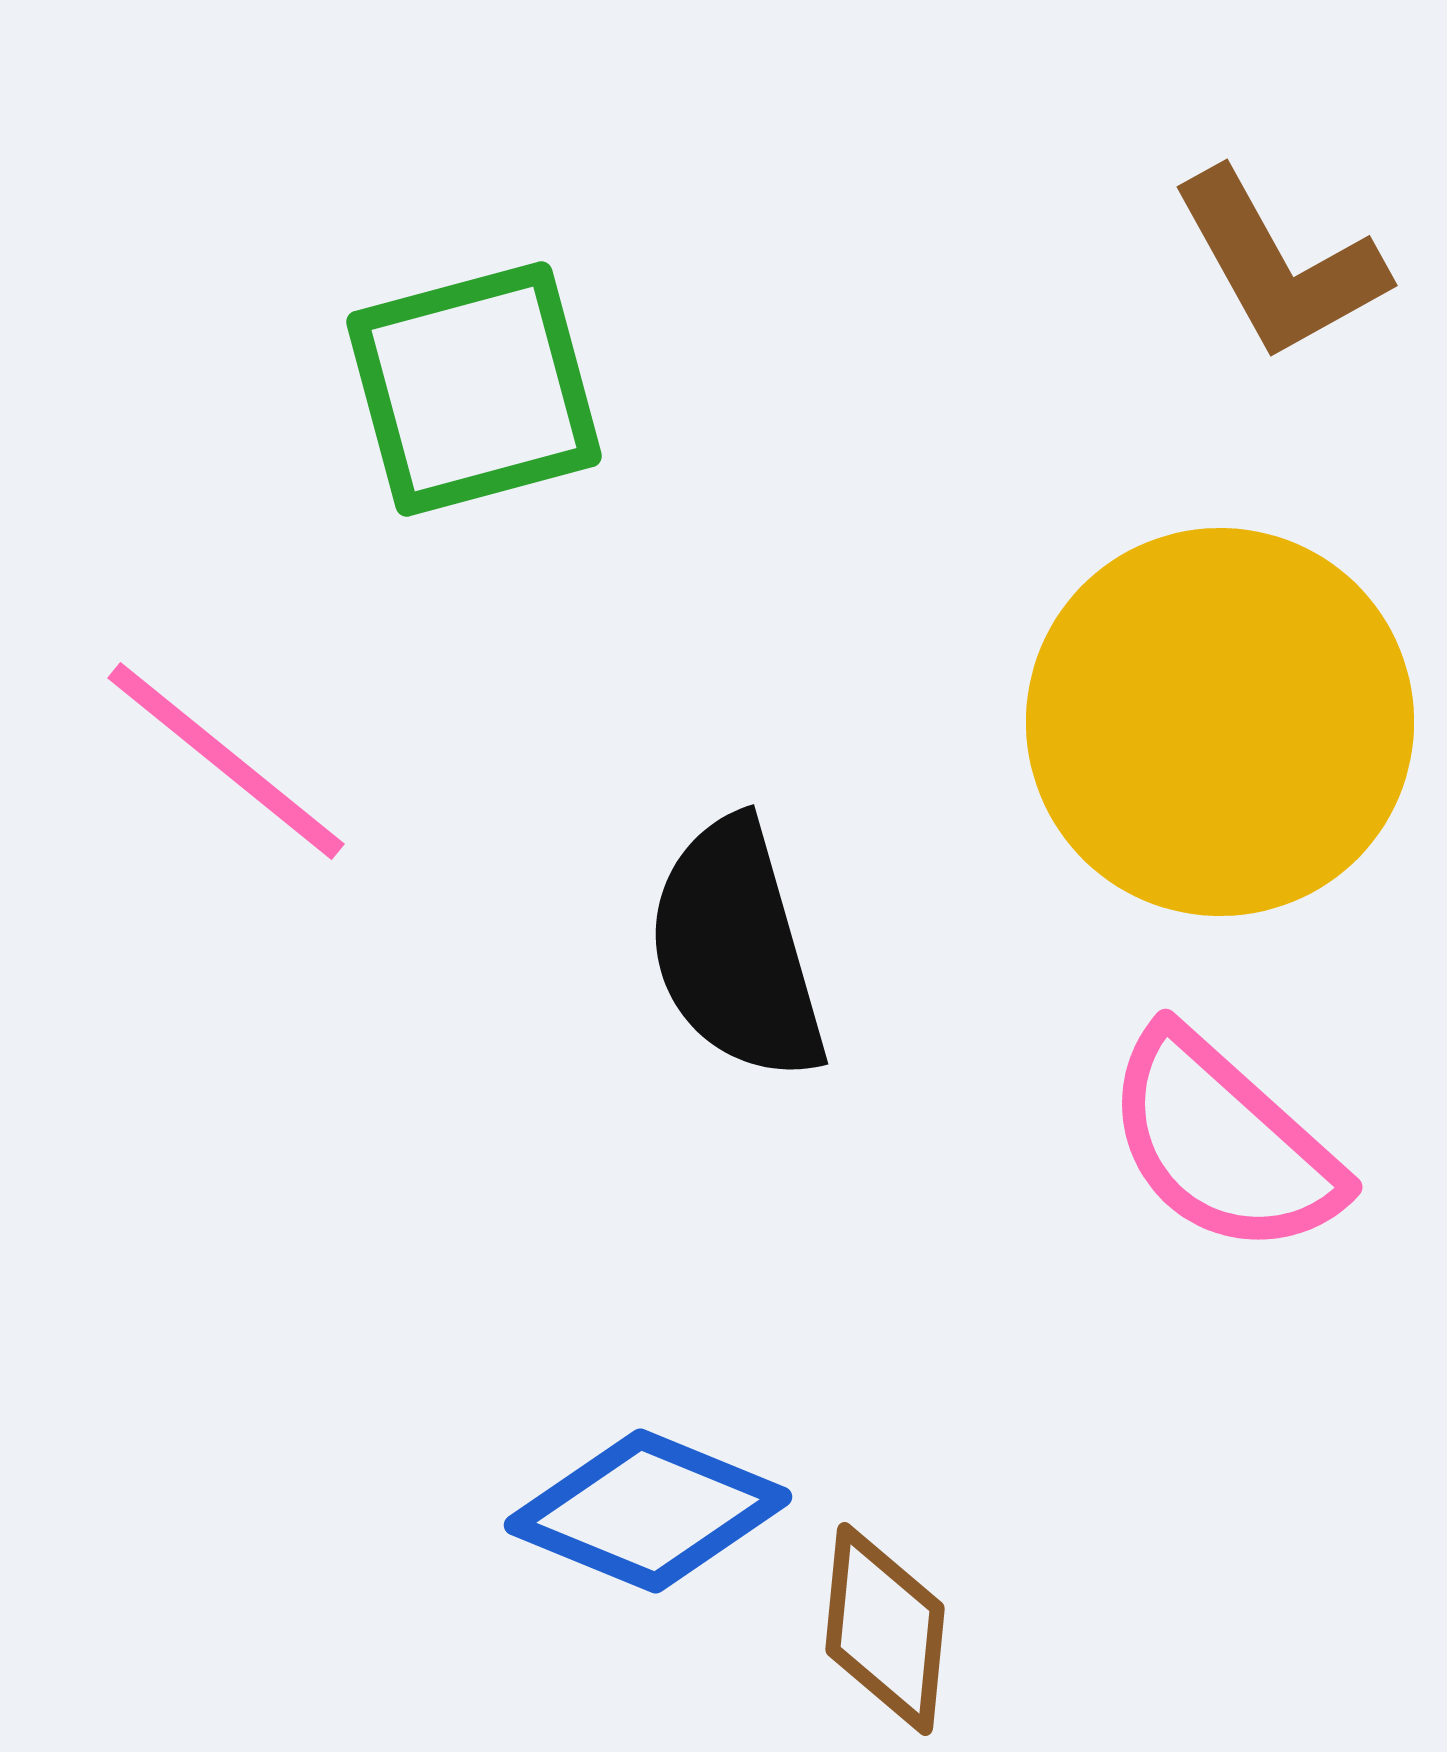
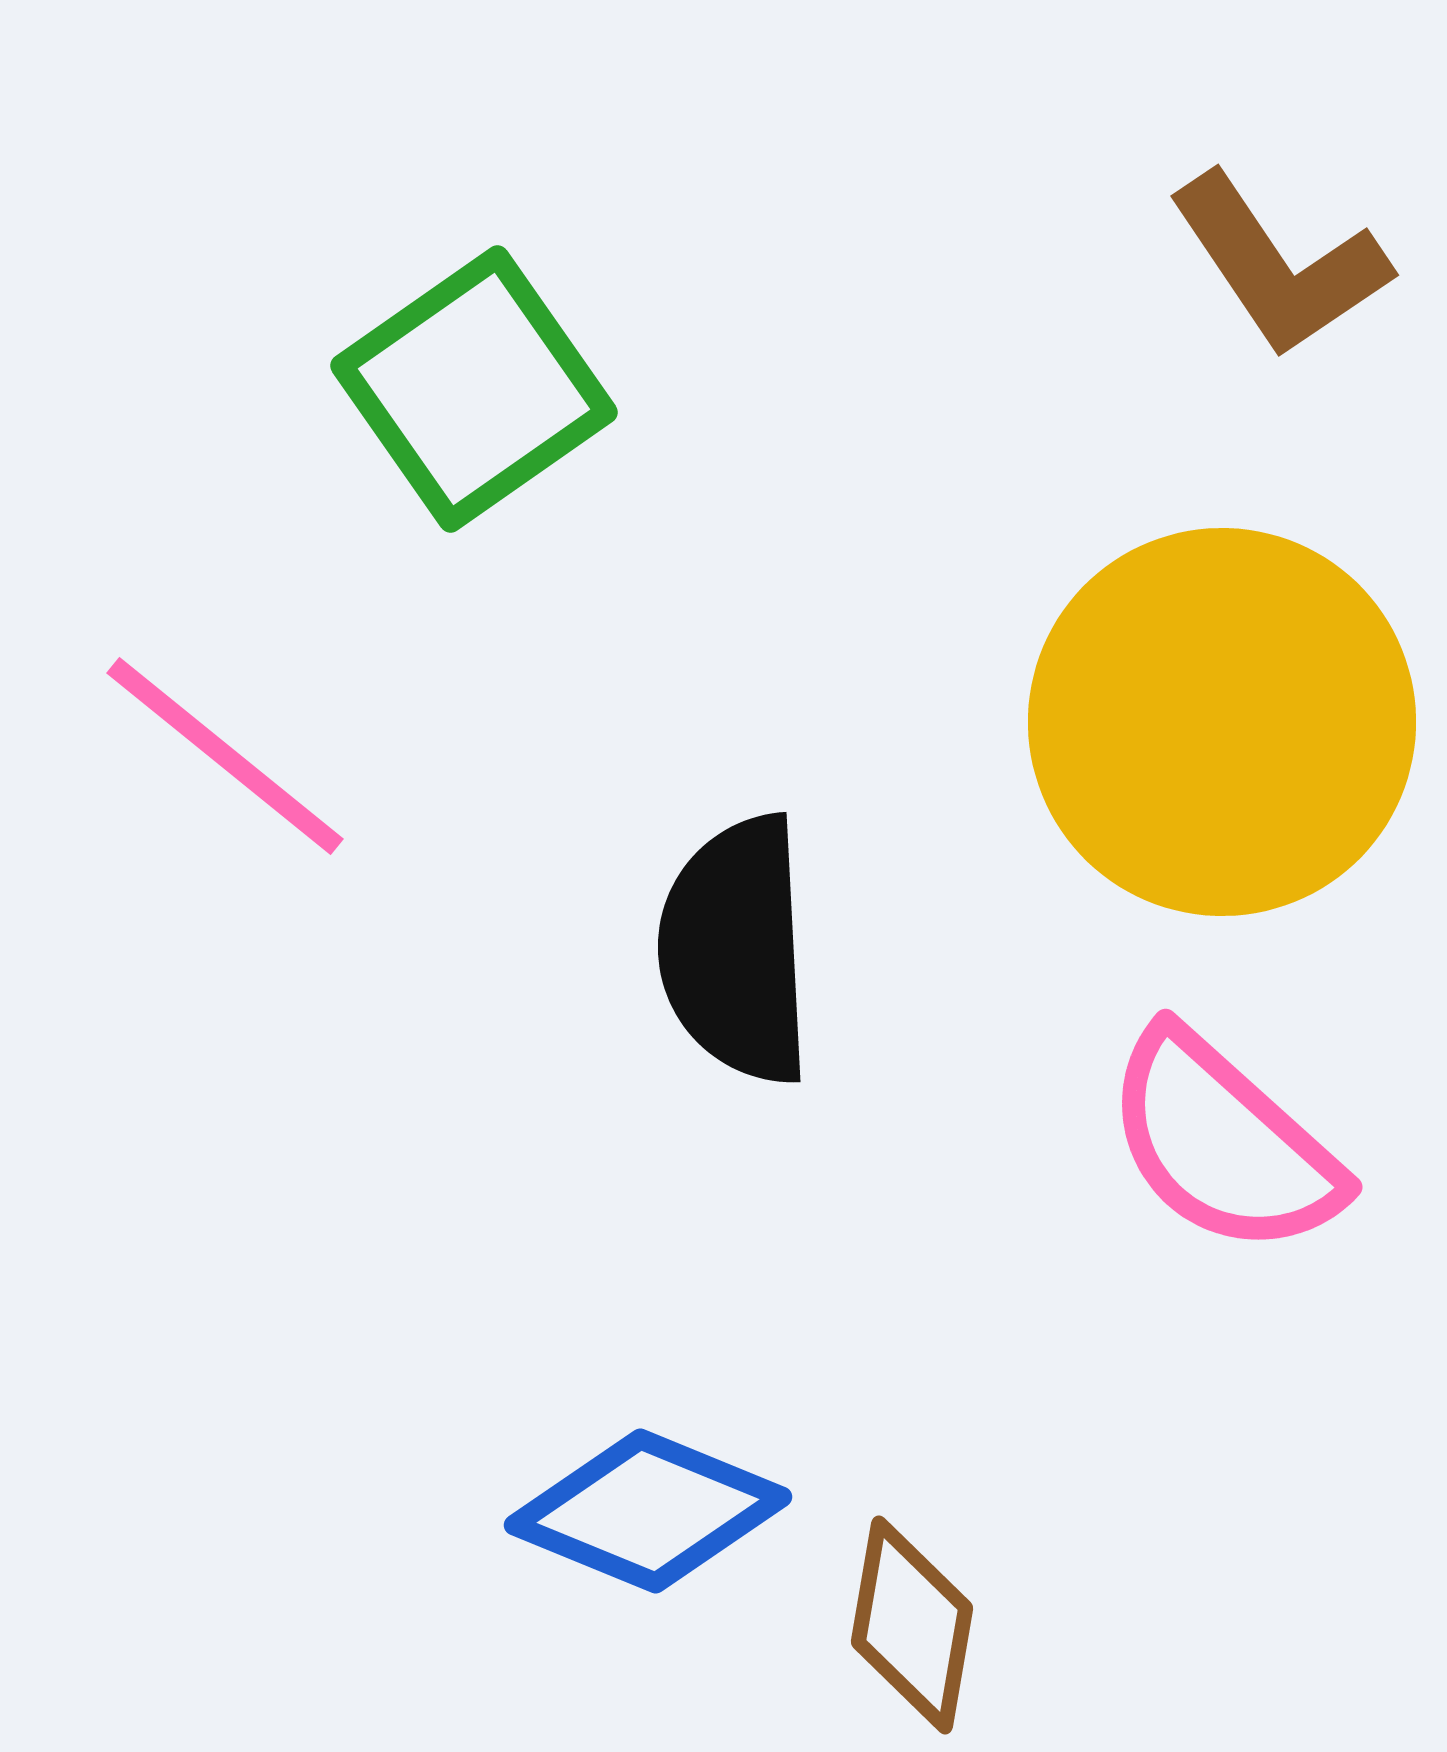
brown L-shape: rotated 5 degrees counterclockwise
green square: rotated 20 degrees counterclockwise
yellow circle: moved 2 px right
pink line: moved 1 px left, 5 px up
black semicircle: rotated 13 degrees clockwise
brown diamond: moved 27 px right, 4 px up; rotated 4 degrees clockwise
